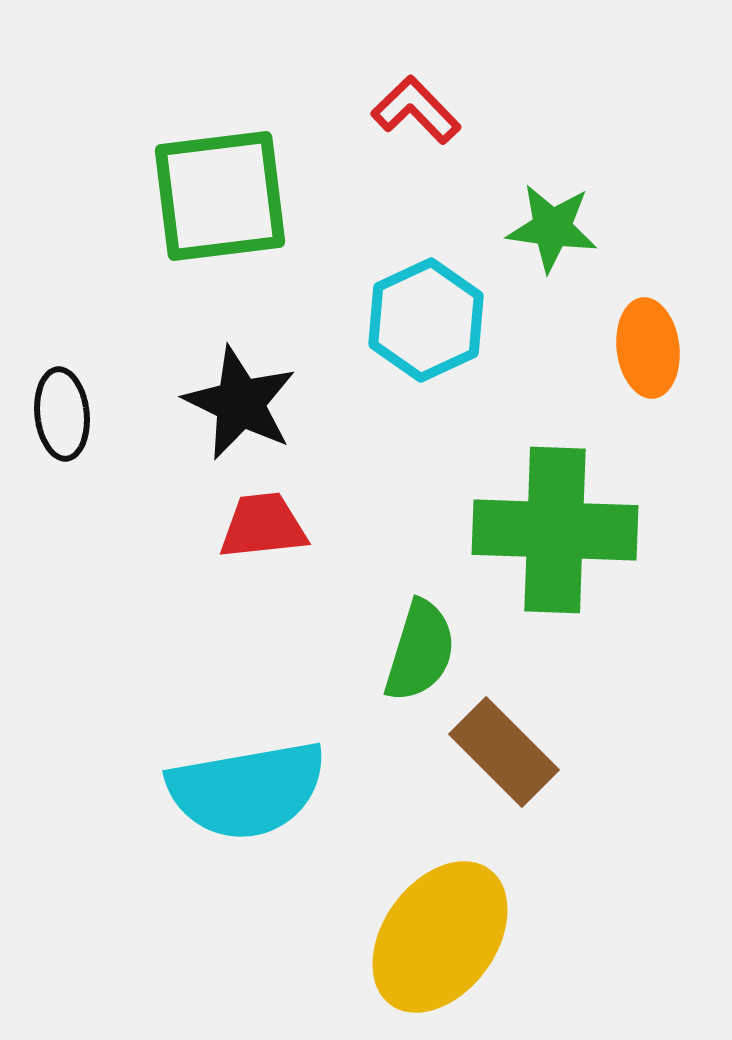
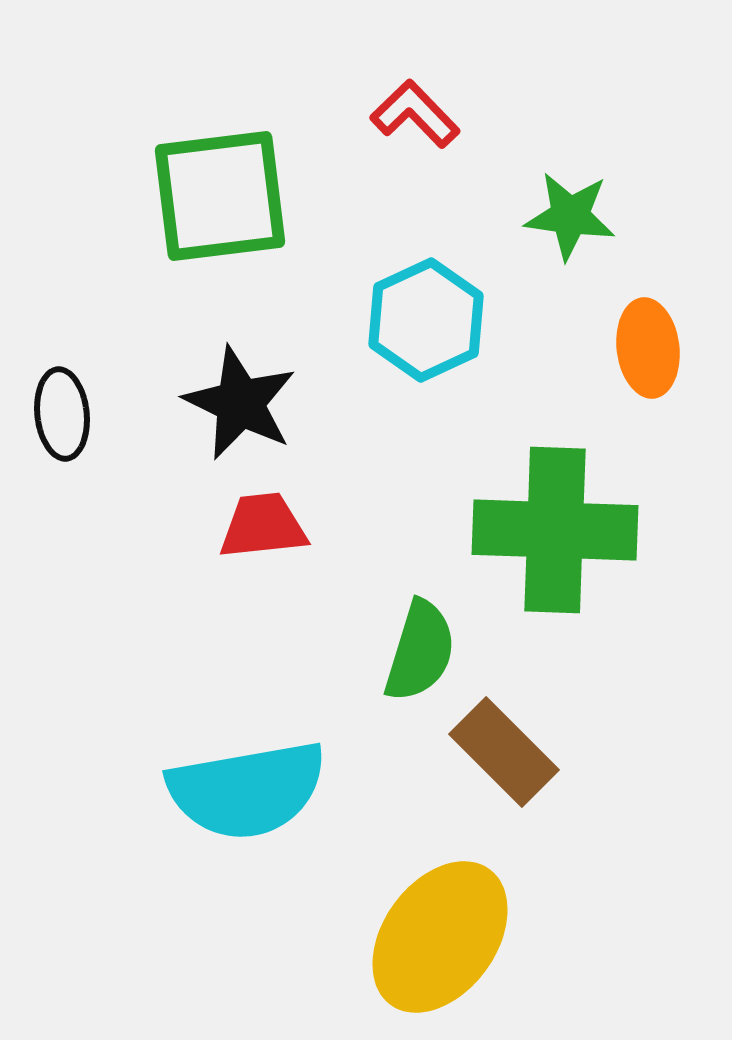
red L-shape: moved 1 px left, 4 px down
green star: moved 18 px right, 12 px up
